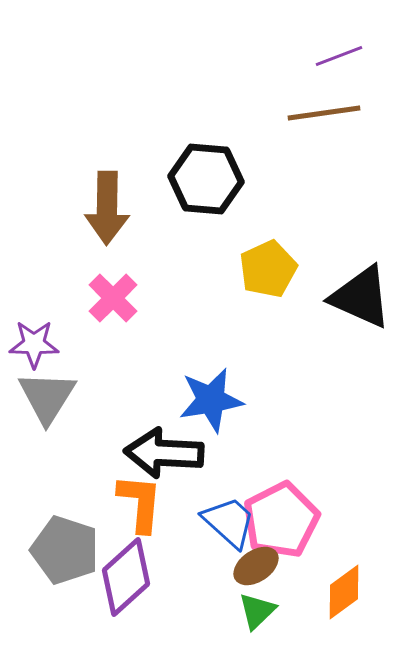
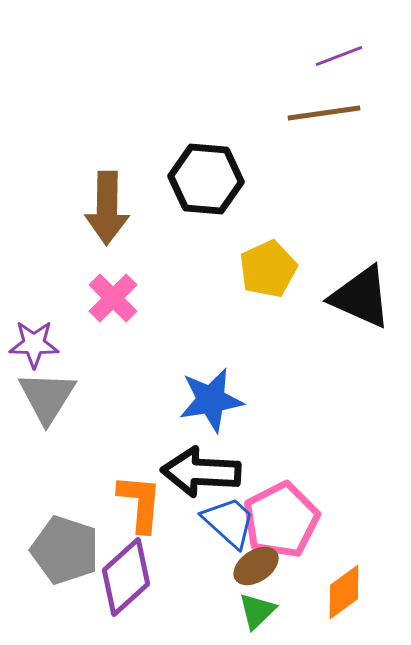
black arrow: moved 37 px right, 19 px down
